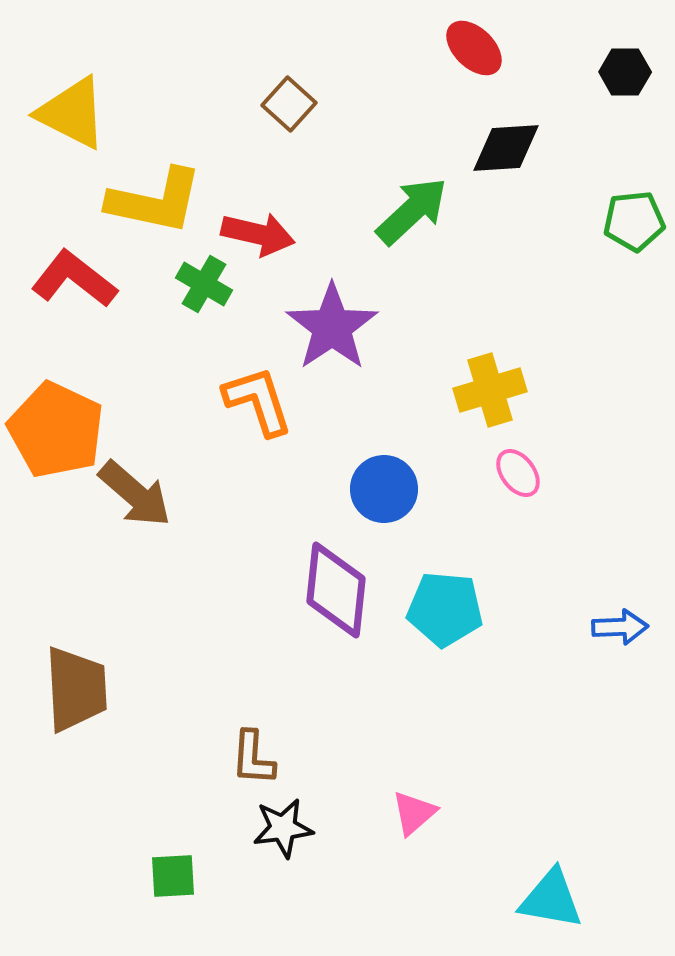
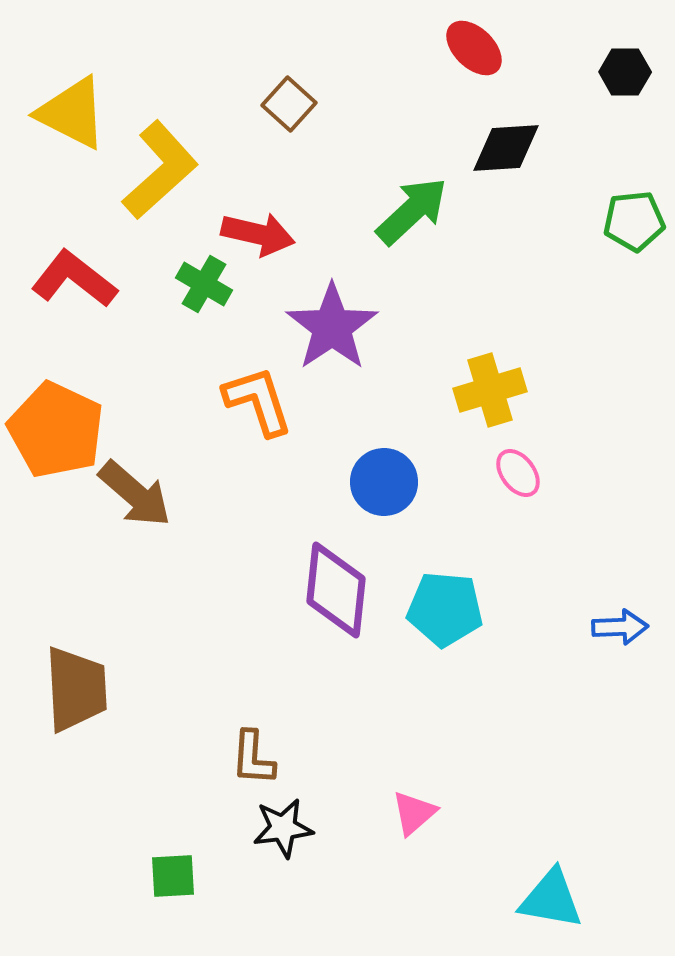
yellow L-shape: moved 5 px right, 31 px up; rotated 54 degrees counterclockwise
blue circle: moved 7 px up
